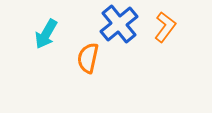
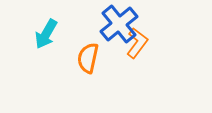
orange L-shape: moved 28 px left, 16 px down
